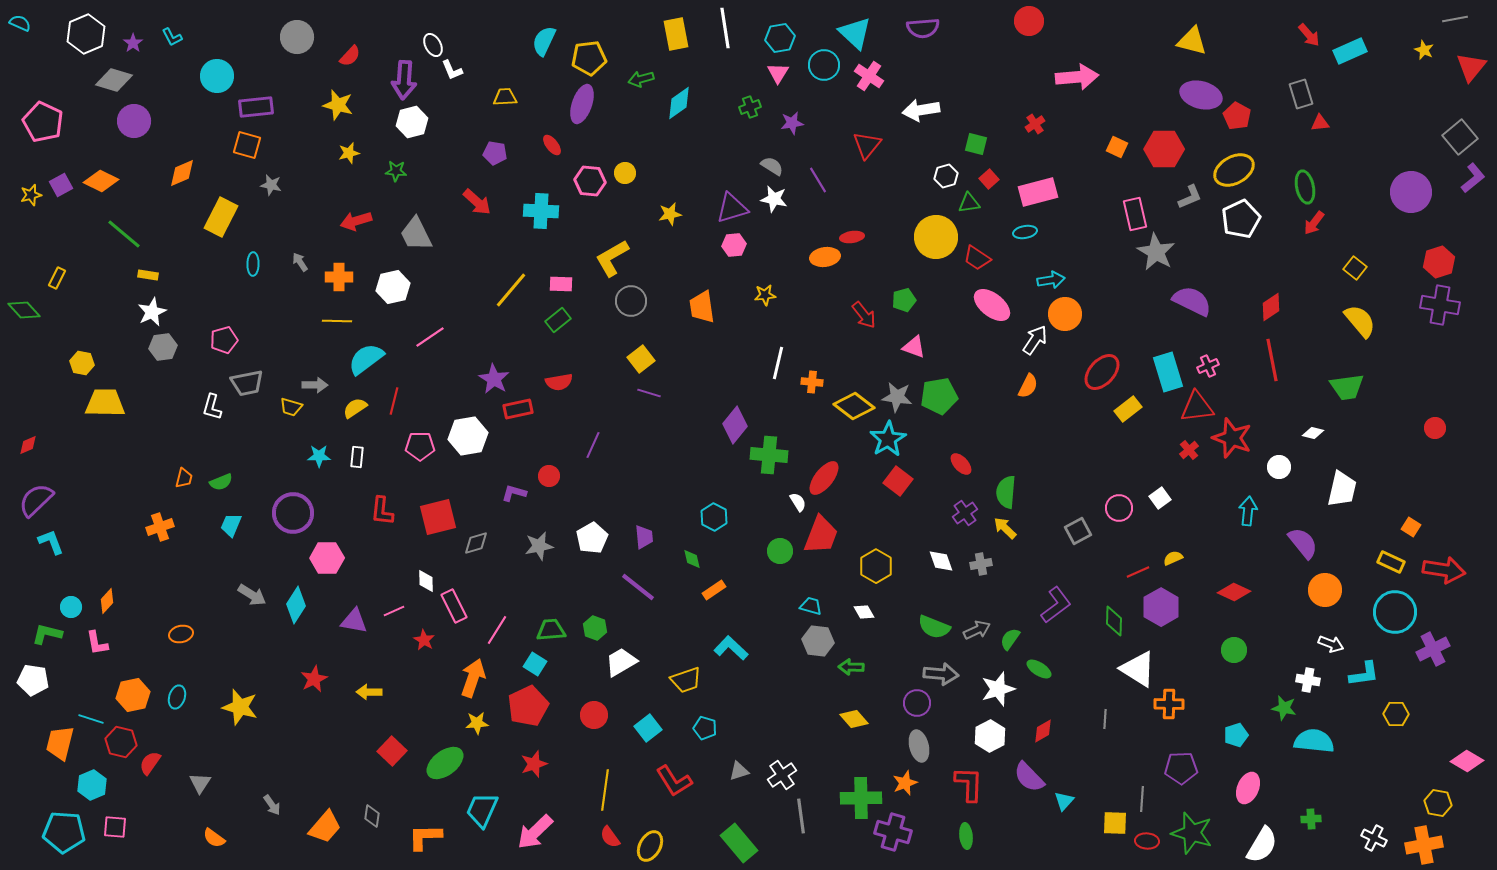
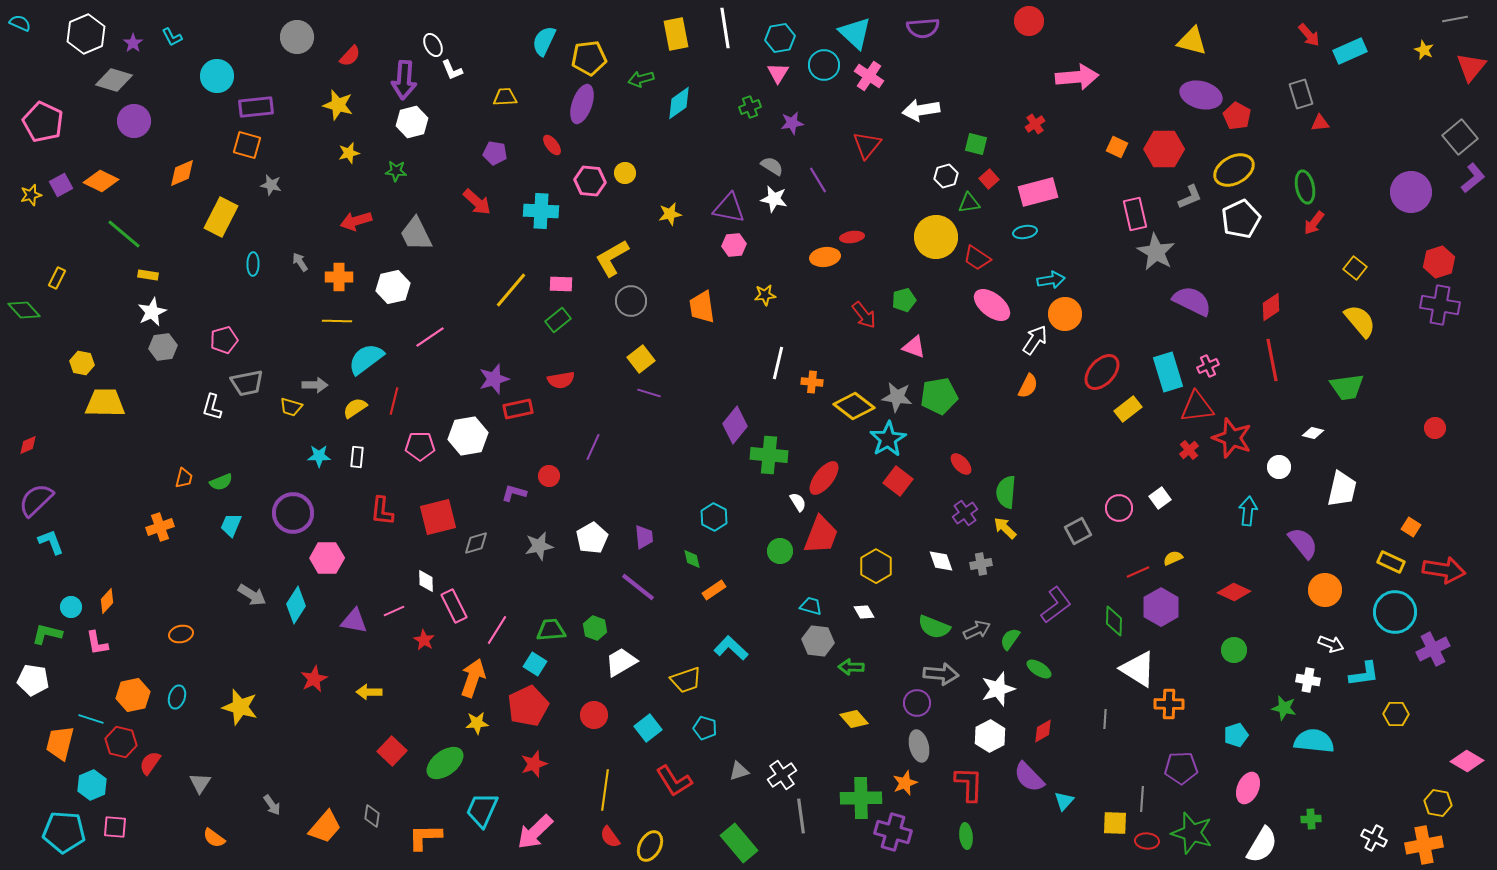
purple triangle at (732, 208): moved 3 px left; rotated 28 degrees clockwise
purple star at (494, 379): rotated 24 degrees clockwise
red semicircle at (559, 382): moved 2 px right, 2 px up
purple line at (593, 445): moved 2 px down
